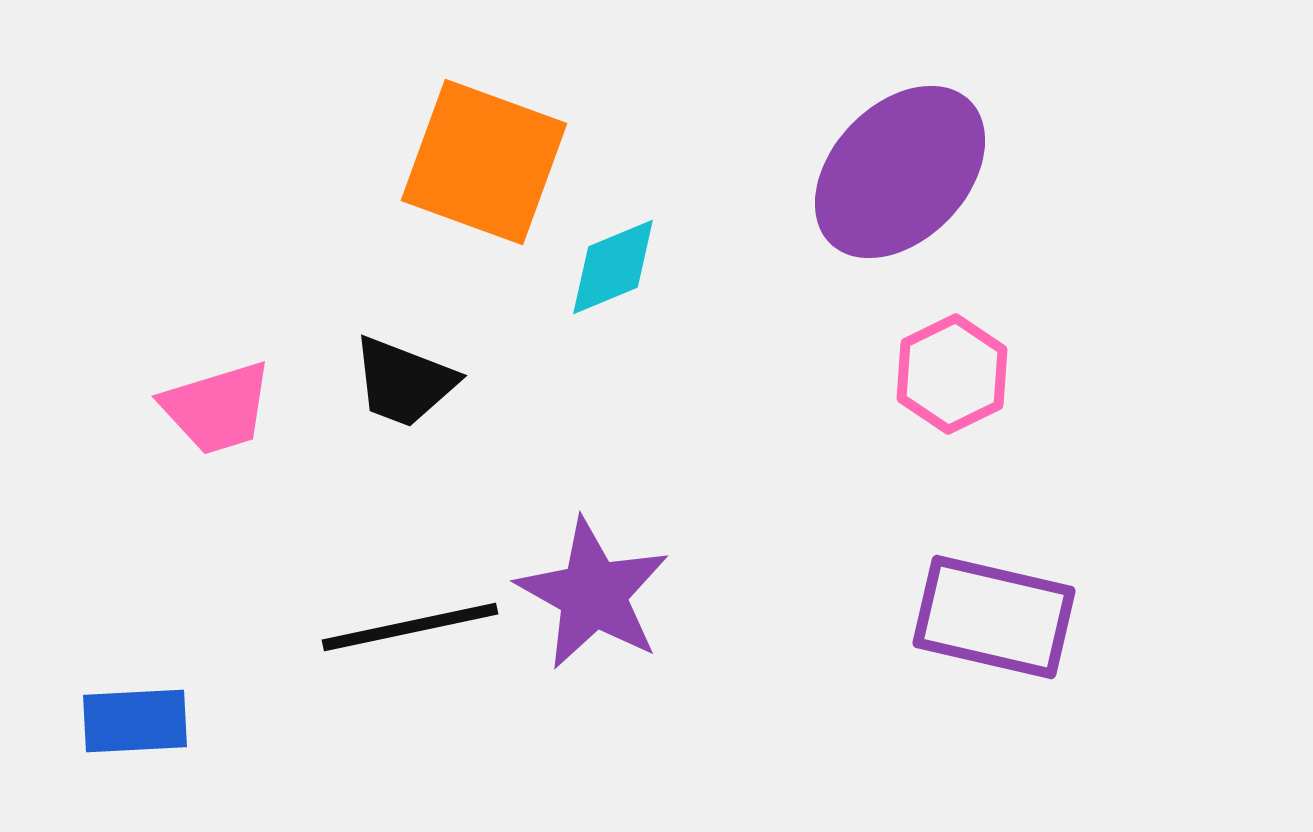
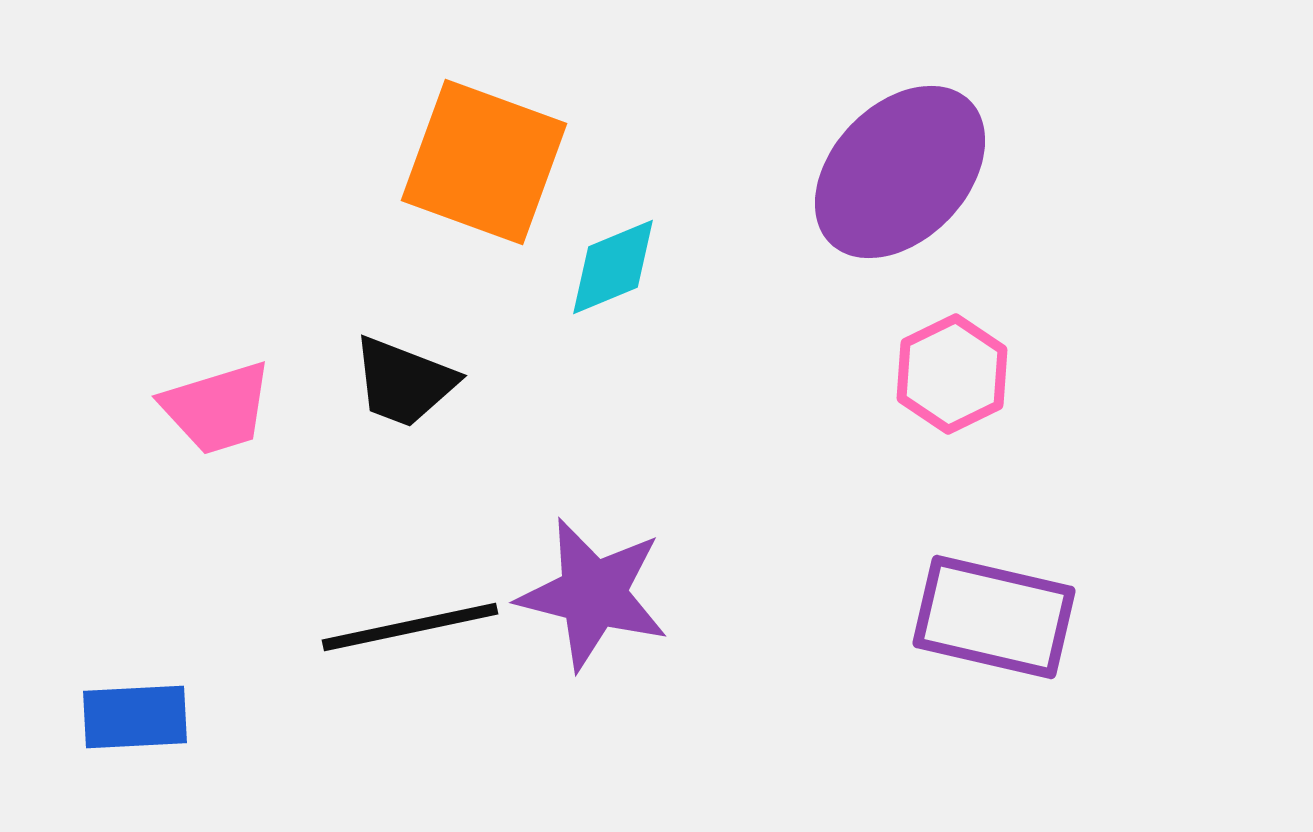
purple star: rotated 15 degrees counterclockwise
blue rectangle: moved 4 px up
